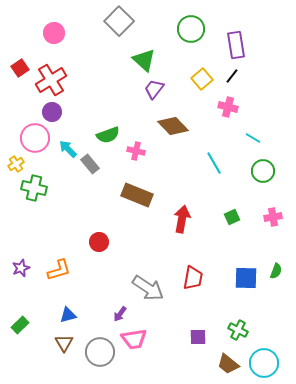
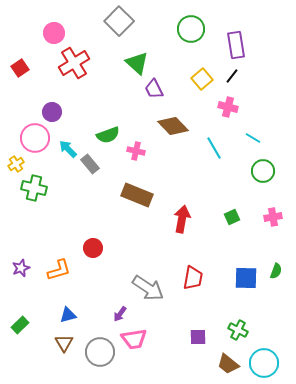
green triangle at (144, 60): moved 7 px left, 3 px down
red cross at (51, 80): moved 23 px right, 17 px up
purple trapezoid at (154, 89): rotated 65 degrees counterclockwise
cyan line at (214, 163): moved 15 px up
red circle at (99, 242): moved 6 px left, 6 px down
